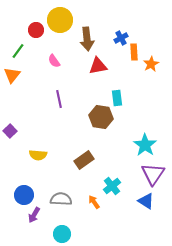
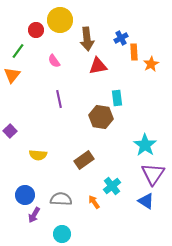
blue circle: moved 1 px right
